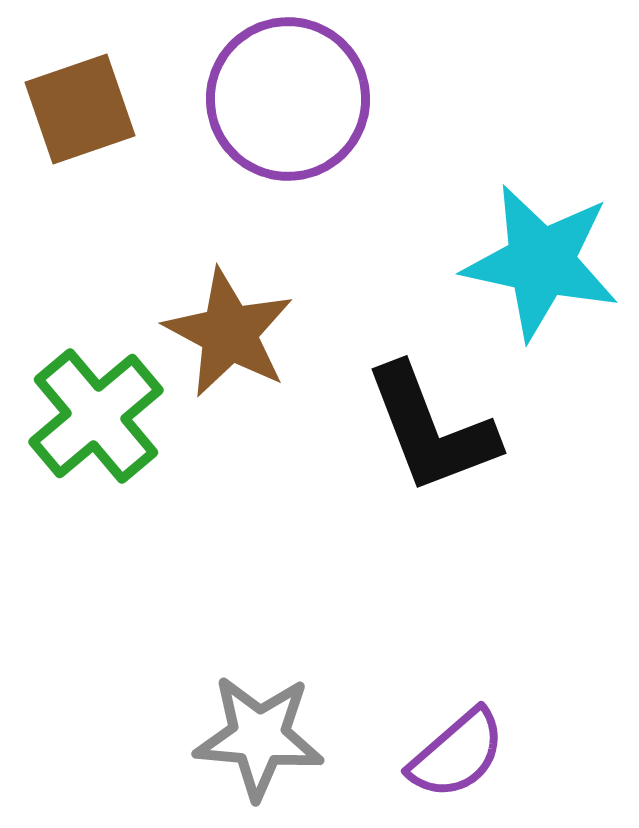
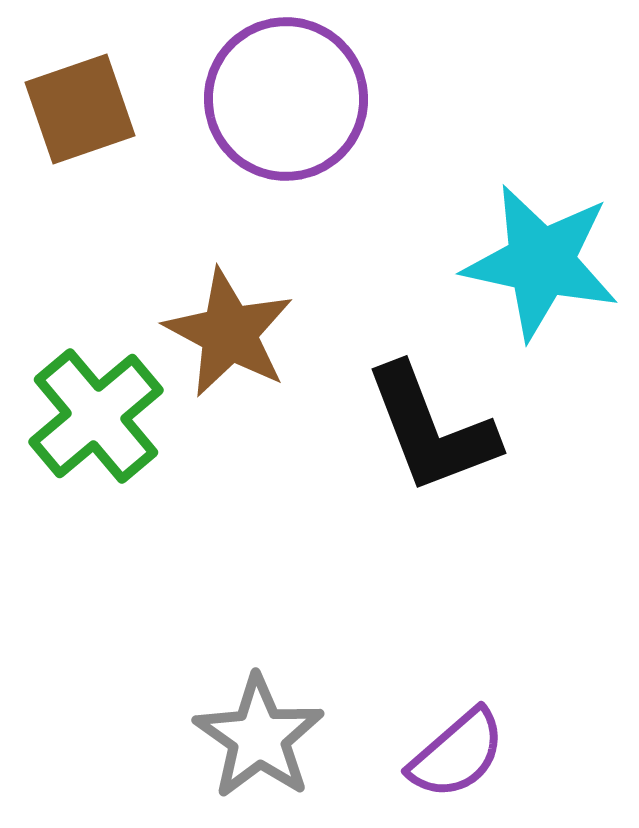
purple circle: moved 2 px left
gray star: rotated 30 degrees clockwise
